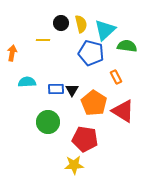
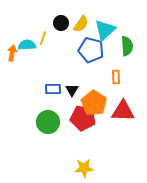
yellow semicircle: rotated 48 degrees clockwise
yellow line: moved 2 px up; rotated 72 degrees counterclockwise
green semicircle: rotated 78 degrees clockwise
blue pentagon: moved 3 px up
orange rectangle: rotated 24 degrees clockwise
cyan semicircle: moved 37 px up
blue rectangle: moved 3 px left
red triangle: rotated 30 degrees counterclockwise
red pentagon: moved 2 px left, 21 px up
yellow star: moved 10 px right, 3 px down
